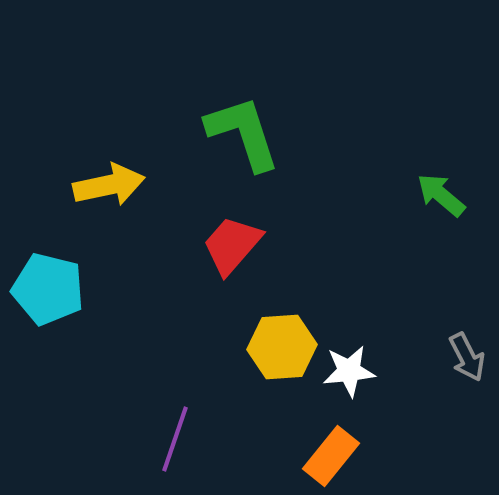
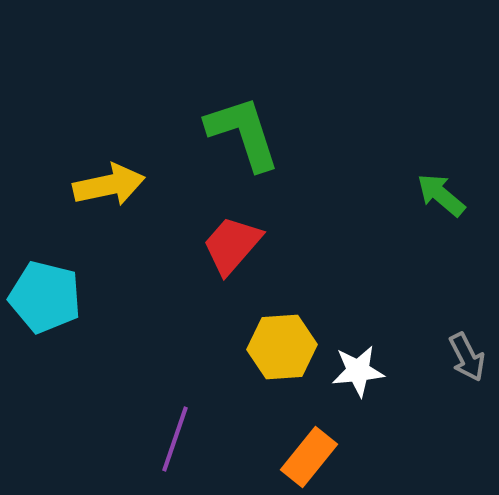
cyan pentagon: moved 3 px left, 8 px down
white star: moved 9 px right
orange rectangle: moved 22 px left, 1 px down
